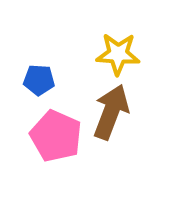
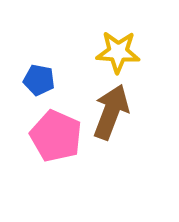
yellow star: moved 2 px up
blue pentagon: rotated 8 degrees clockwise
